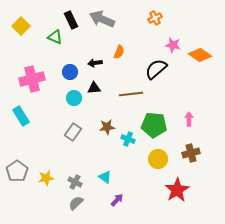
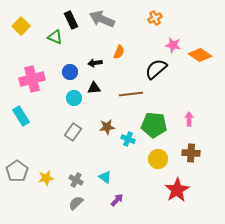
brown cross: rotated 18 degrees clockwise
gray cross: moved 1 px right, 2 px up
